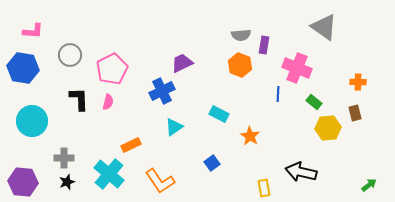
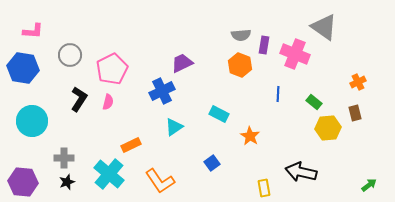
pink cross: moved 2 px left, 14 px up
orange cross: rotated 28 degrees counterclockwise
black L-shape: rotated 35 degrees clockwise
